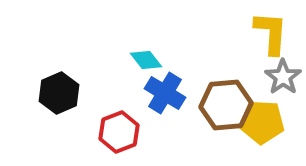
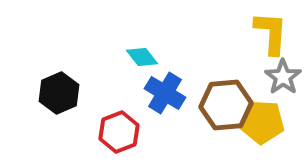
cyan diamond: moved 4 px left, 3 px up
